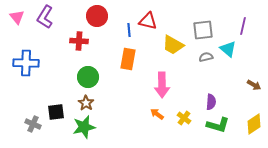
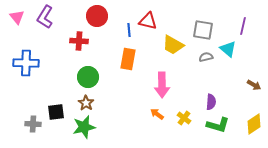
gray square: rotated 15 degrees clockwise
gray cross: rotated 21 degrees counterclockwise
